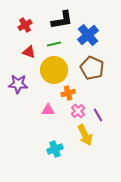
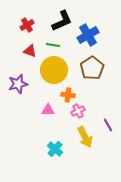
black L-shape: moved 1 px down; rotated 15 degrees counterclockwise
red cross: moved 2 px right
blue cross: rotated 10 degrees clockwise
green line: moved 1 px left, 1 px down; rotated 24 degrees clockwise
red triangle: moved 1 px right, 1 px up
brown pentagon: rotated 15 degrees clockwise
purple star: rotated 18 degrees counterclockwise
orange cross: moved 2 px down; rotated 24 degrees clockwise
pink cross: rotated 16 degrees clockwise
purple line: moved 10 px right, 10 px down
yellow arrow: moved 2 px down
cyan cross: rotated 28 degrees counterclockwise
